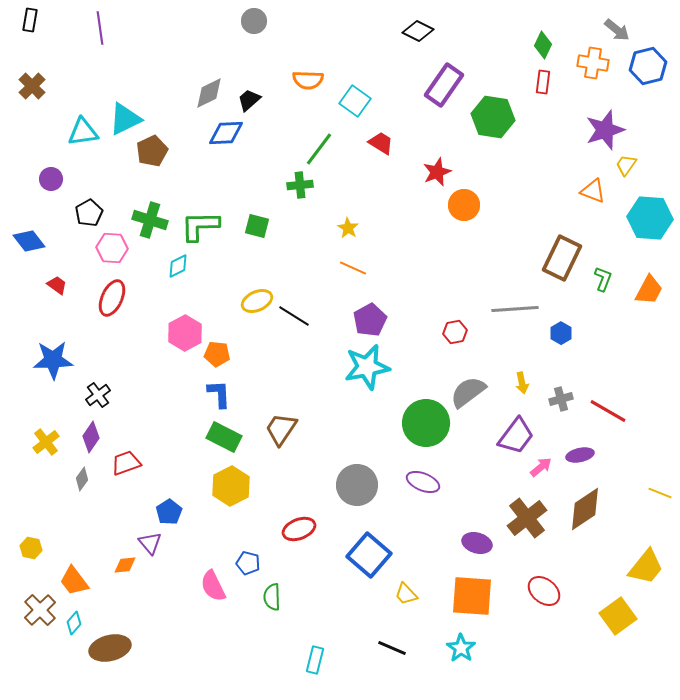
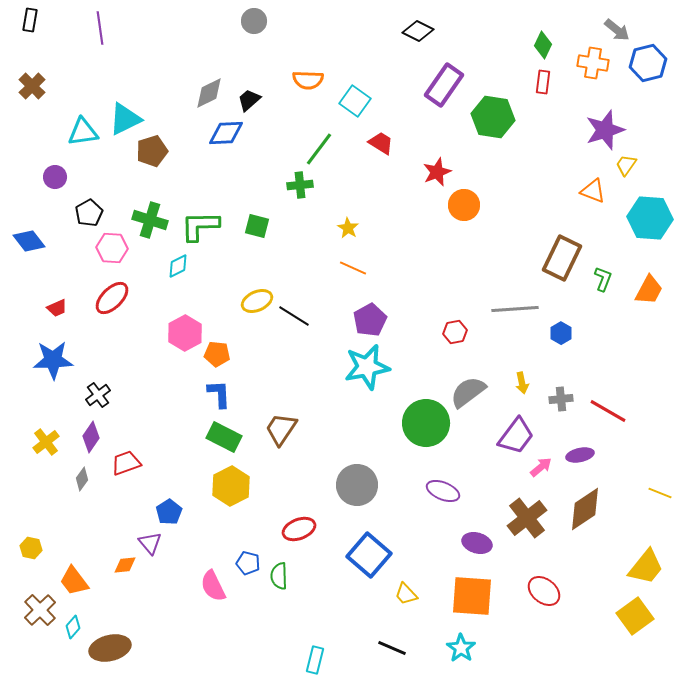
blue hexagon at (648, 66): moved 3 px up
brown pentagon at (152, 151): rotated 8 degrees clockwise
purple circle at (51, 179): moved 4 px right, 2 px up
red trapezoid at (57, 285): moved 23 px down; rotated 120 degrees clockwise
red ellipse at (112, 298): rotated 21 degrees clockwise
gray cross at (561, 399): rotated 10 degrees clockwise
purple ellipse at (423, 482): moved 20 px right, 9 px down
green semicircle at (272, 597): moved 7 px right, 21 px up
yellow square at (618, 616): moved 17 px right
cyan diamond at (74, 623): moved 1 px left, 4 px down
